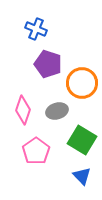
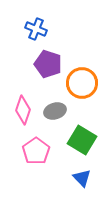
gray ellipse: moved 2 px left
blue triangle: moved 2 px down
